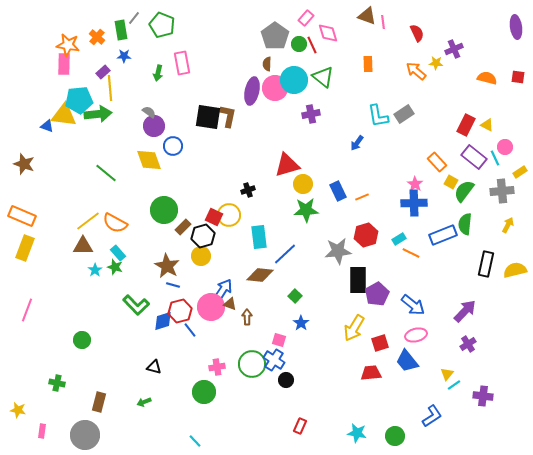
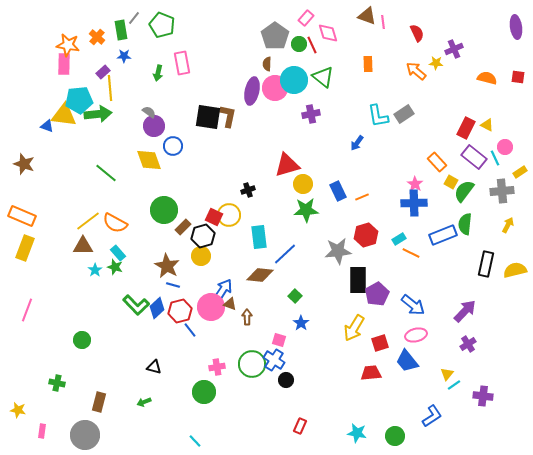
red rectangle at (466, 125): moved 3 px down
blue diamond at (163, 321): moved 6 px left, 13 px up; rotated 25 degrees counterclockwise
